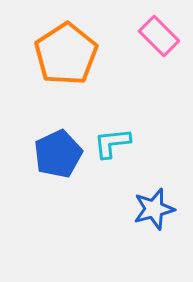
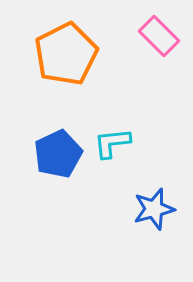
orange pentagon: rotated 6 degrees clockwise
